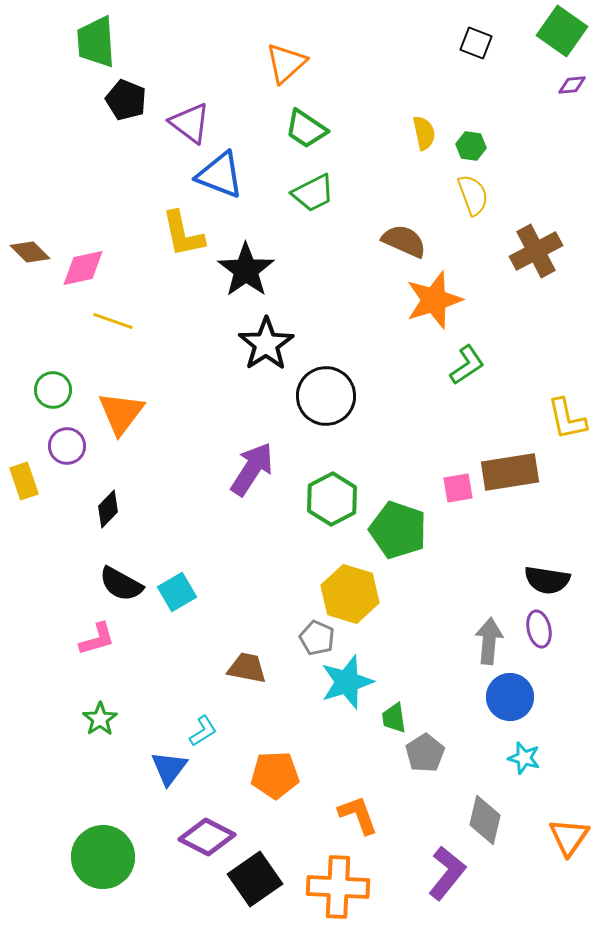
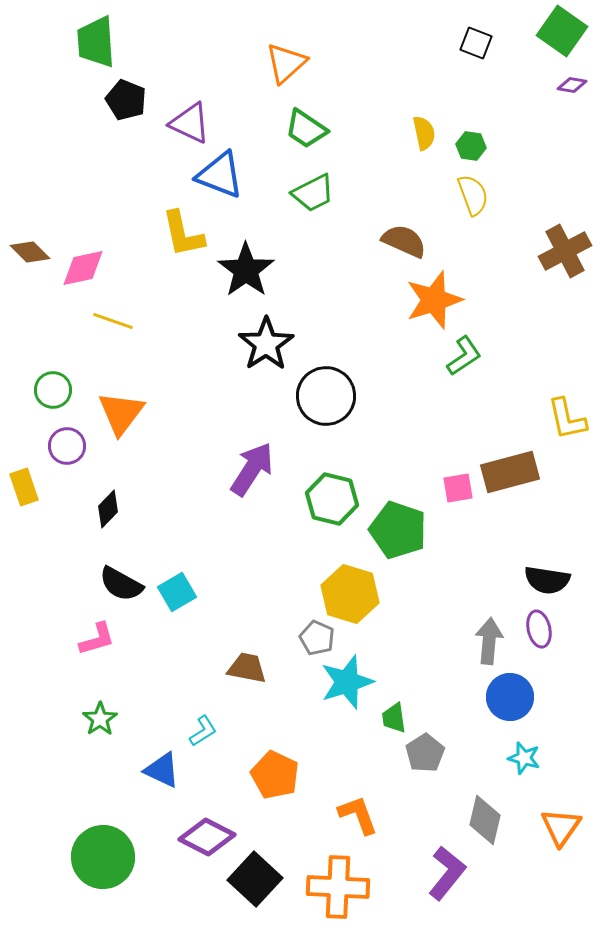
purple diamond at (572, 85): rotated 16 degrees clockwise
purple triangle at (190, 123): rotated 12 degrees counterclockwise
brown cross at (536, 251): moved 29 px right
green L-shape at (467, 365): moved 3 px left, 9 px up
brown rectangle at (510, 472): rotated 6 degrees counterclockwise
yellow rectangle at (24, 481): moved 6 px down
green hexagon at (332, 499): rotated 18 degrees counterclockwise
blue triangle at (169, 768): moved 7 px left, 2 px down; rotated 42 degrees counterclockwise
orange pentagon at (275, 775): rotated 27 degrees clockwise
orange triangle at (569, 837): moved 8 px left, 10 px up
black square at (255, 879): rotated 12 degrees counterclockwise
